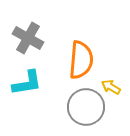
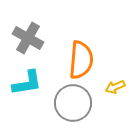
yellow arrow: moved 4 px right; rotated 54 degrees counterclockwise
gray circle: moved 13 px left, 4 px up
